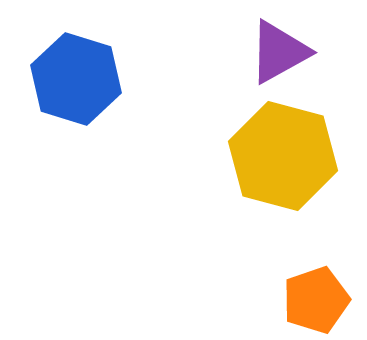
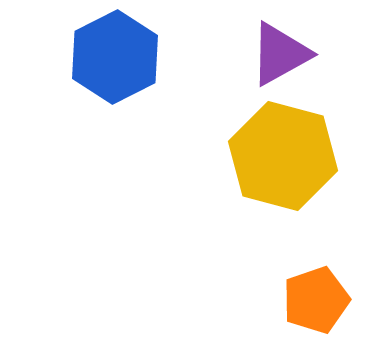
purple triangle: moved 1 px right, 2 px down
blue hexagon: moved 39 px right, 22 px up; rotated 16 degrees clockwise
